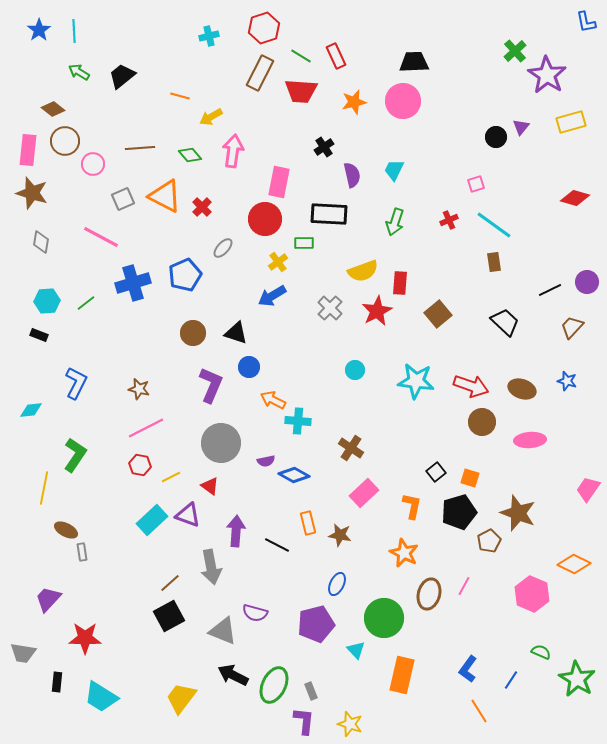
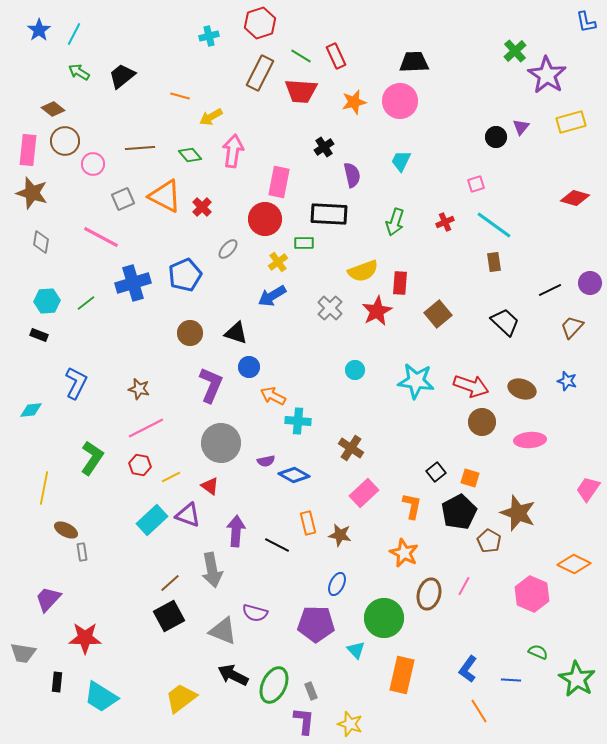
red hexagon at (264, 28): moved 4 px left, 5 px up
cyan line at (74, 31): moved 3 px down; rotated 30 degrees clockwise
pink circle at (403, 101): moved 3 px left
cyan trapezoid at (394, 170): moved 7 px right, 9 px up
red cross at (449, 220): moved 4 px left, 2 px down
gray ellipse at (223, 248): moved 5 px right, 1 px down
purple circle at (587, 282): moved 3 px right, 1 px down
brown circle at (193, 333): moved 3 px left
orange arrow at (273, 400): moved 4 px up
green L-shape at (75, 455): moved 17 px right, 3 px down
black pentagon at (459, 512): rotated 12 degrees counterclockwise
brown pentagon at (489, 541): rotated 15 degrees counterclockwise
gray arrow at (211, 567): moved 1 px right, 3 px down
purple pentagon at (316, 624): rotated 15 degrees clockwise
green semicircle at (541, 652): moved 3 px left
blue line at (511, 680): rotated 60 degrees clockwise
yellow trapezoid at (181, 698): rotated 16 degrees clockwise
